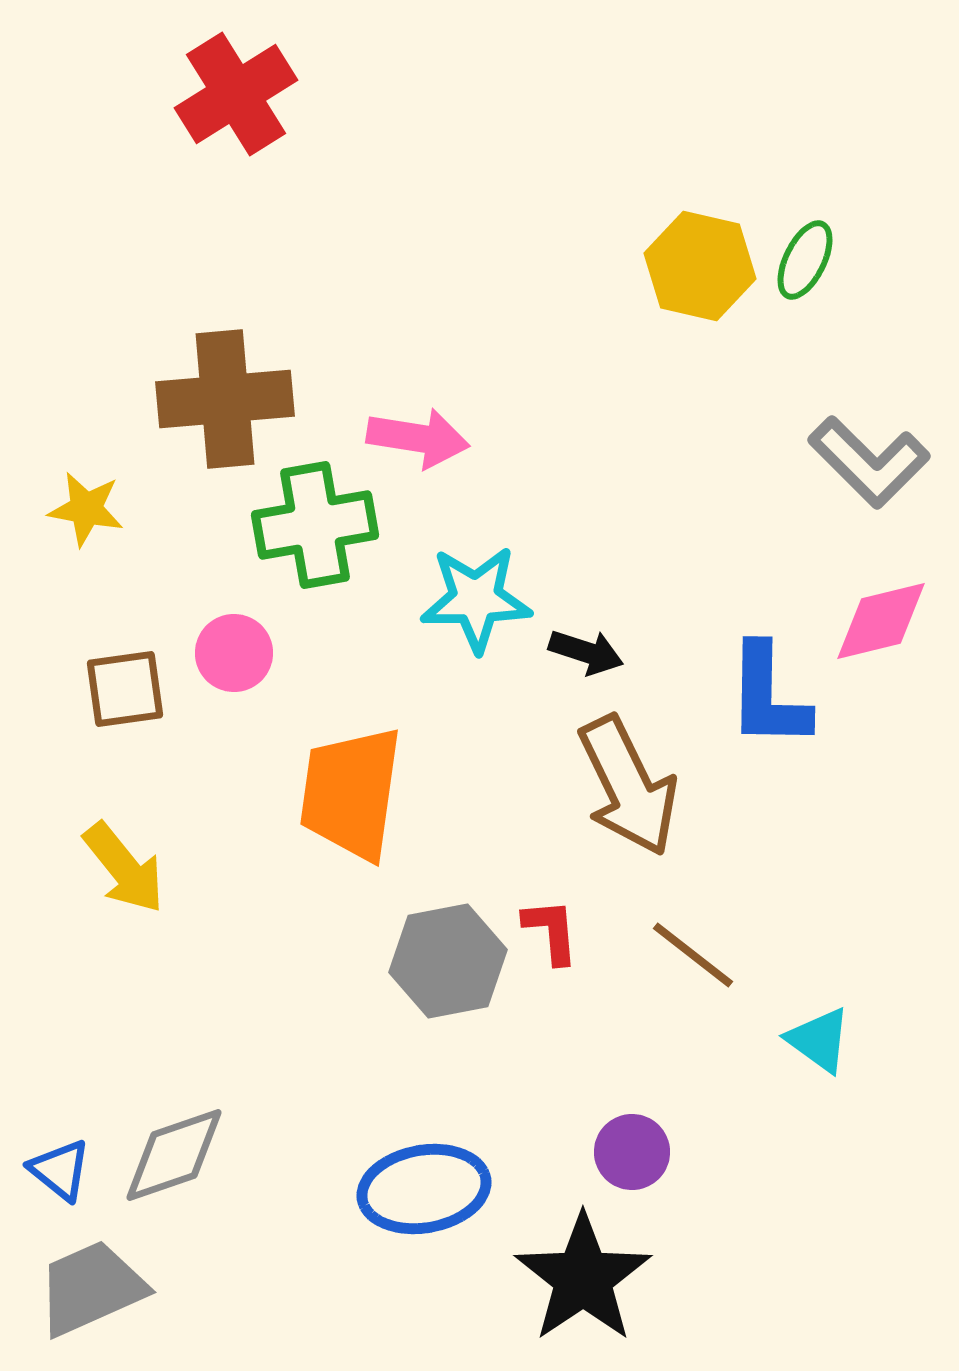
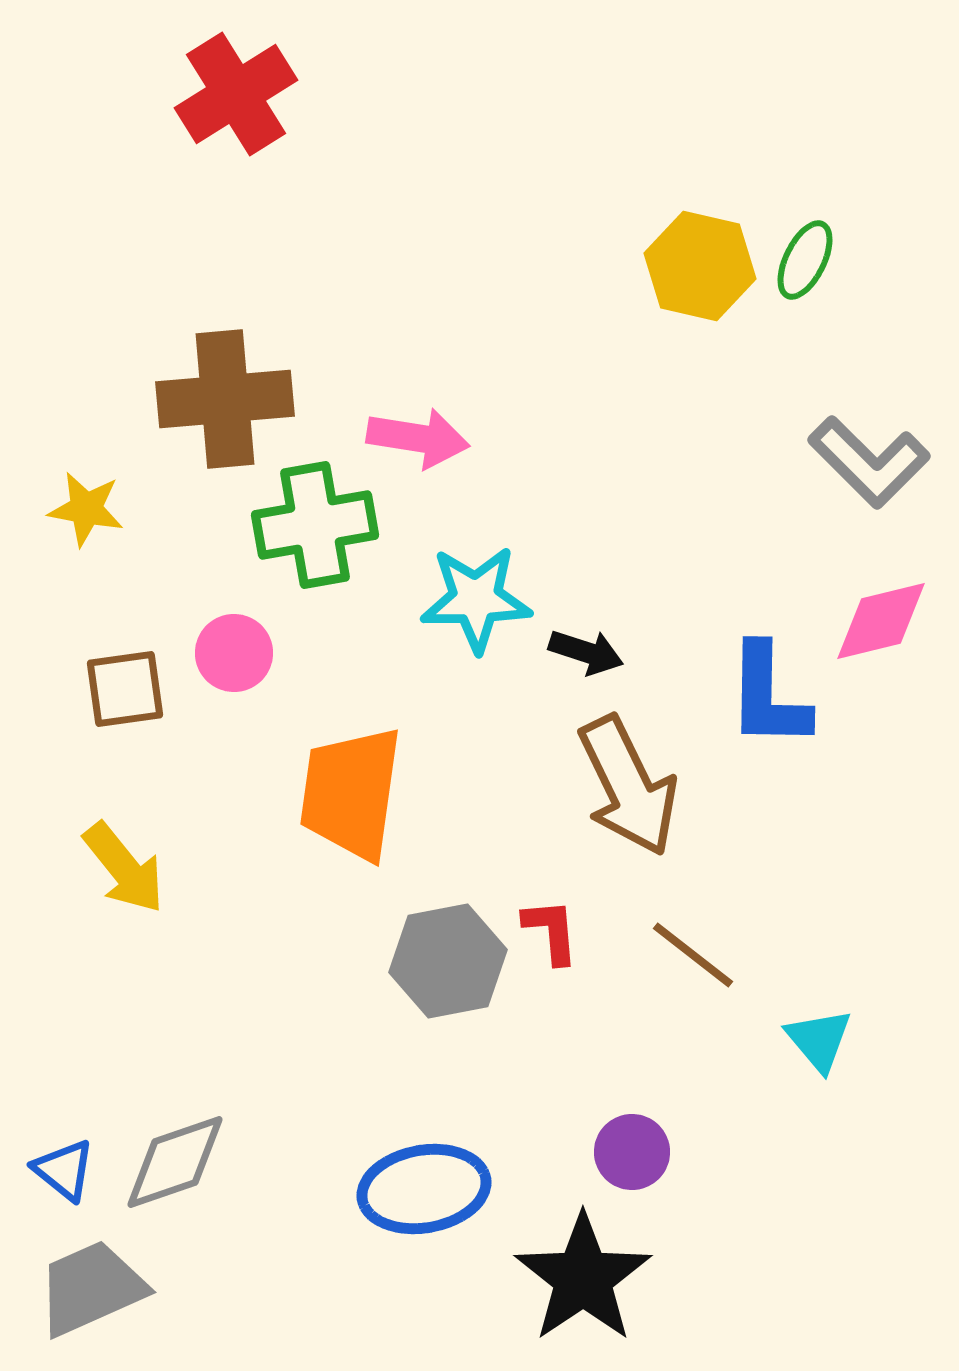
cyan triangle: rotated 14 degrees clockwise
gray diamond: moved 1 px right, 7 px down
blue triangle: moved 4 px right
